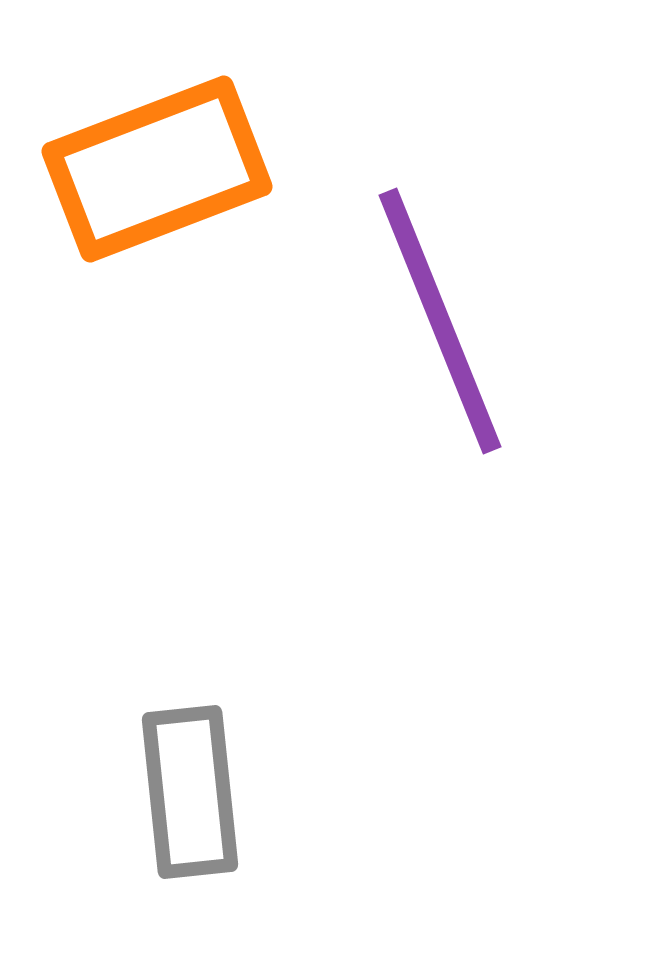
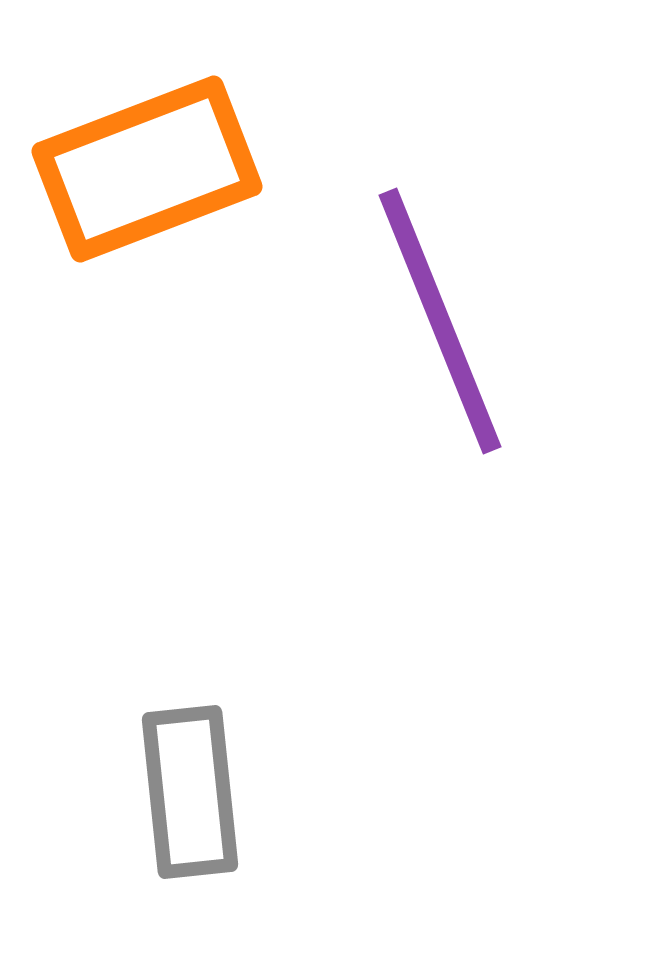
orange rectangle: moved 10 px left
